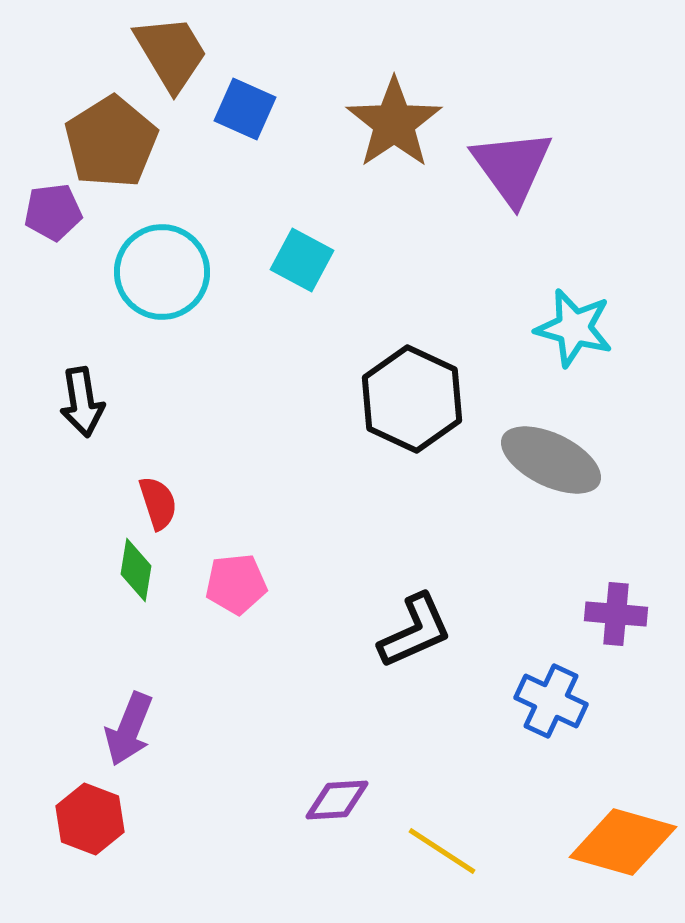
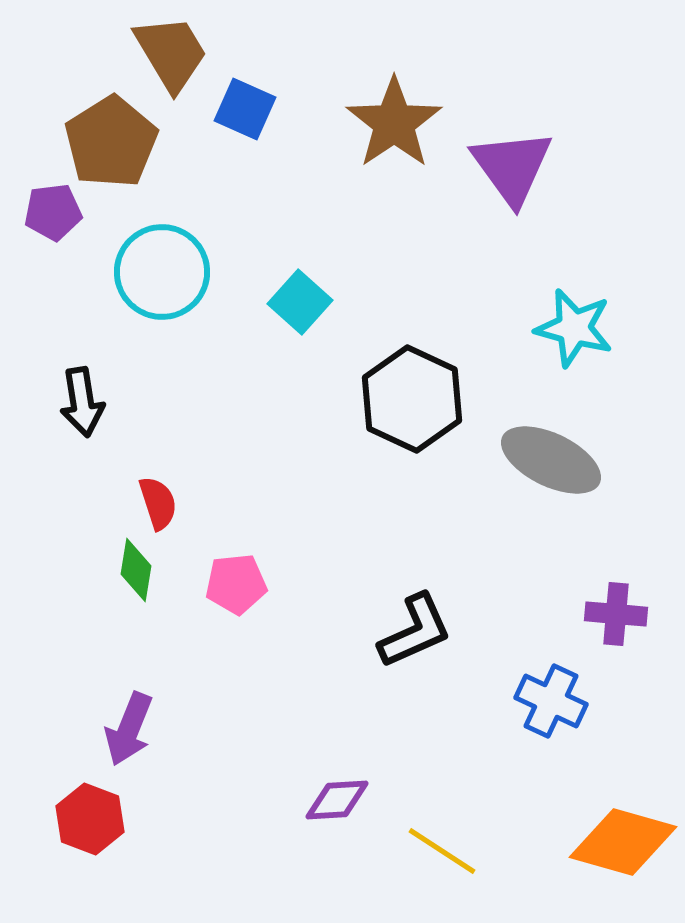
cyan square: moved 2 px left, 42 px down; rotated 14 degrees clockwise
